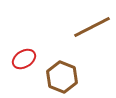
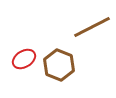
brown hexagon: moved 3 px left, 12 px up
